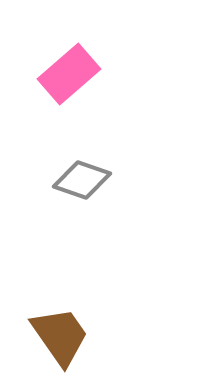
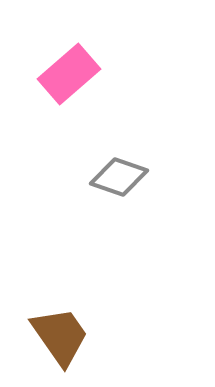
gray diamond: moved 37 px right, 3 px up
